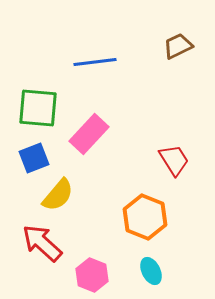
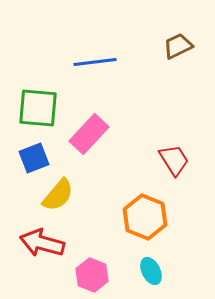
red arrow: rotated 27 degrees counterclockwise
